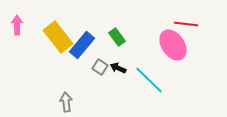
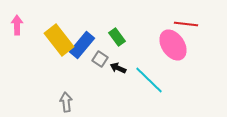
yellow rectangle: moved 1 px right, 3 px down
gray square: moved 8 px up
